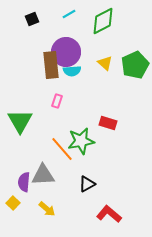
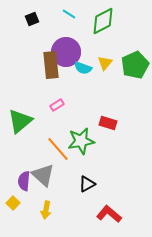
cyan line: rotated 64 degrees clockwise
yellow triangle: rotated 28 degrees clockwise
cyan semicircle: moved 11 px right, 3 px up; rotated 24 degrees clockwise
pink rectangle: moved 4 px down; rotated 40 degrees clockwise
green triangle: rotated 20 degrees clockwise
orange line: moved 4 px left
gray triangle: rotated 45 degrees clockwise
purple semicircle: moved 1 px up
yellow arrow: moved 1 px left, 1 px down; rotated 60 degrees clockwise
